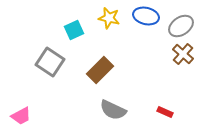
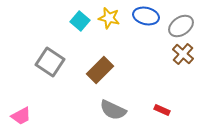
cyan square: moved 6 px right, 9 px up; rotated 24 degrees counterclockwise
red rectangle: moved 3 px left, 2 px up
